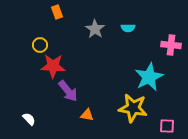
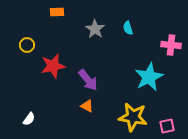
orange rectangle: rotated 72 degrees counterclockwise
cyan semicircle: rotated 72 degrees clockwise
yellow circle: moved 13 px left
red star: rotated 15 degrees counterclockwise
purple arrow: moved 20 px right, 11 px up
yellow star: moved 9 px down
orange triangle: moved 9 px up; rotated 16 degrees clockwise
white semicircle: rotated 80 degrees clockwise
pink square: rotated 14 degrees counterclockwise
